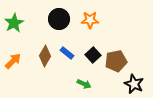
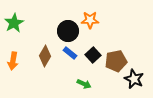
black circle: moved 9 px right, 12 px down
blue rectangle: moved 3 px right
orange arrow: rotated 144 degrees clockwise
black star: moved 5 px up
